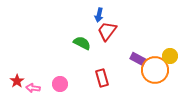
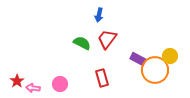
red trapezoid: moved 8 px down
